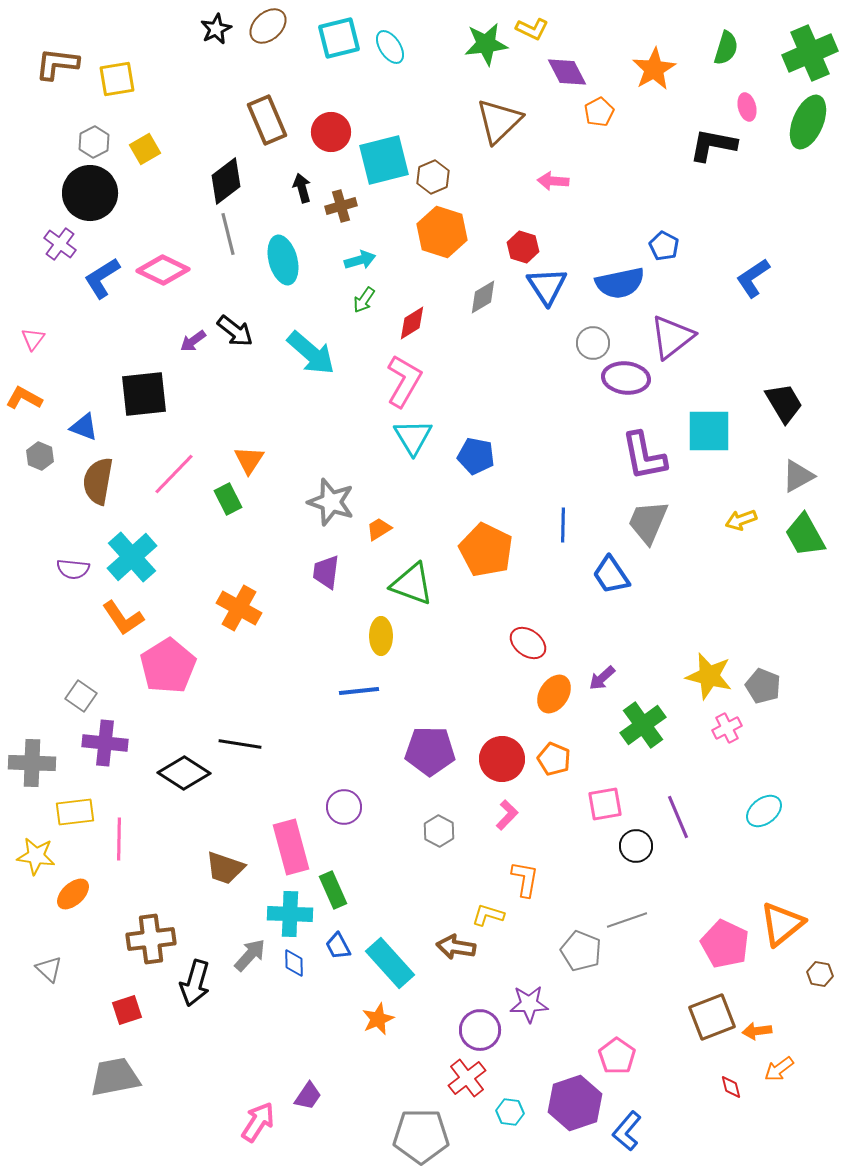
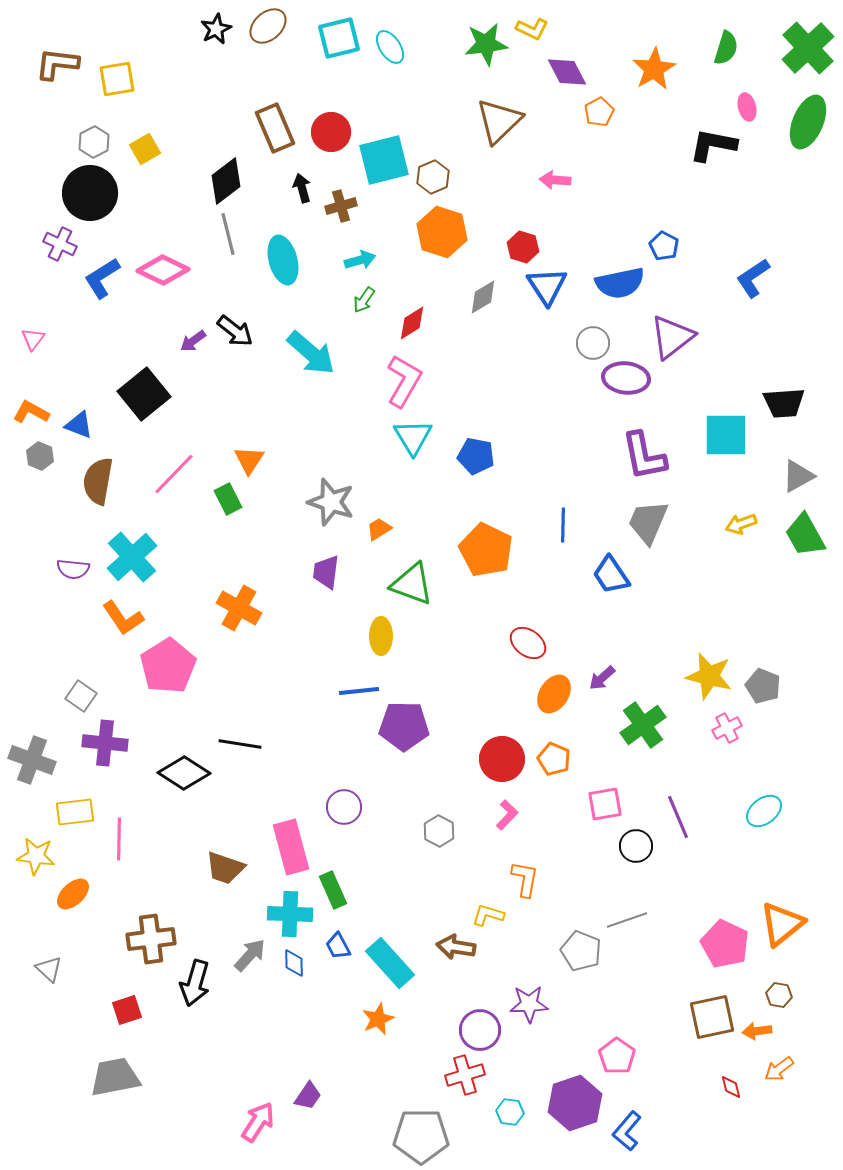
green cross at (810, 53): moved 2 px left, 5 px up; rotated 20 degrees counterclockwise
brown rectangle at (267, 120): moved 8 px right, 8 px down
pink arrow at (553, 181): moved 2 px right, 1 px up
purple cross at (60, 244): rotated 12 degrees counterclockwise
black square at (144, 394): rotated 33 degrees counterclockwise
orange L-shape at (24, 398): moved 7 px right, 14 px down
black trapezoid at (784, 403): rotated 117 degrees clockwise
blue triangle at (84, 427): moved 5 px left, 2 px up
cyan square at (709, 431): moved 17 px right, 4 px down
yellow arrow at (741, 520): moved 4 px down
purple pentagon at (430, 751): moved 26 px left, 25 px up
gray cross at (32, 763): moved 3 px up; rotated 18 degrees clockwise
brown hexagon at (820, 974): moved 41 px left, 21 px down
brown square at (712, 1017): rotated 9 degrees clockwise
red cross at (467, 1078): moved 2 px left, 3 px up; rotated 21 degrees clockwise
